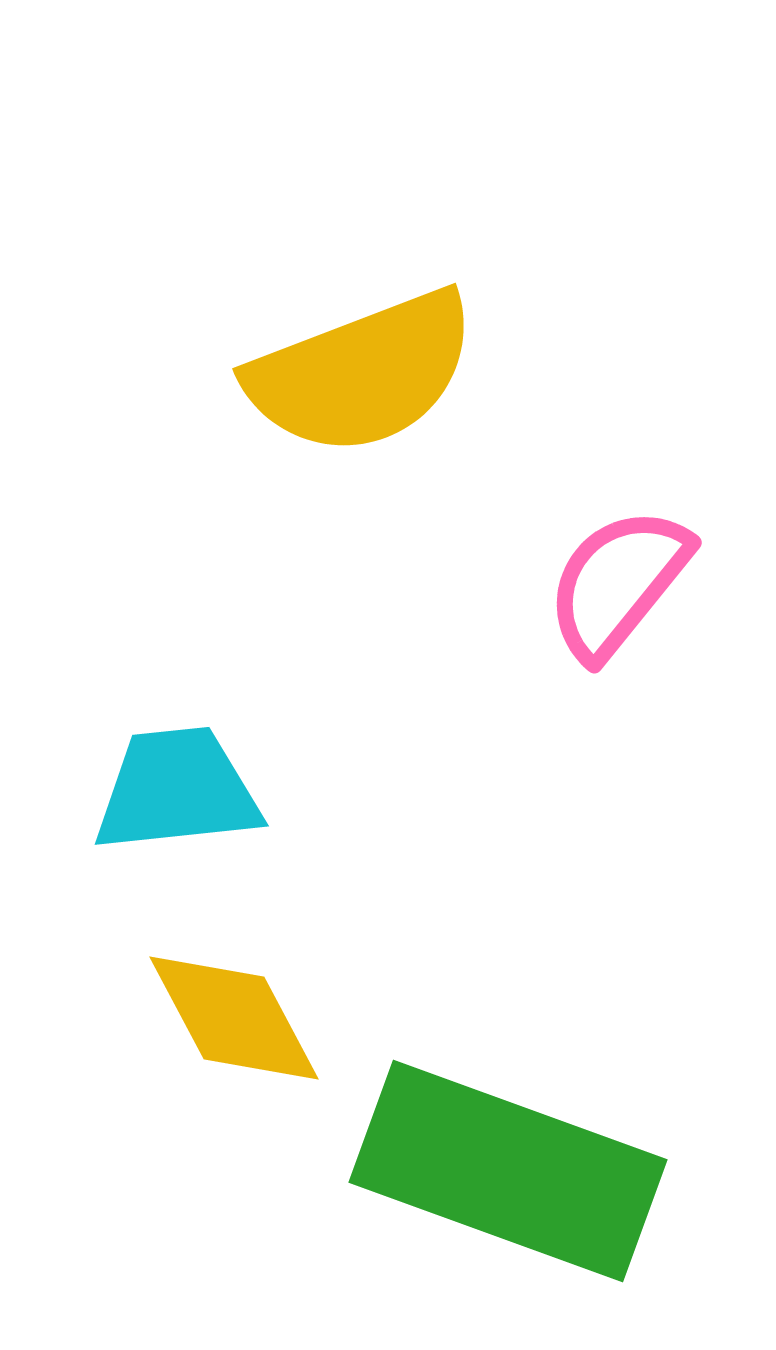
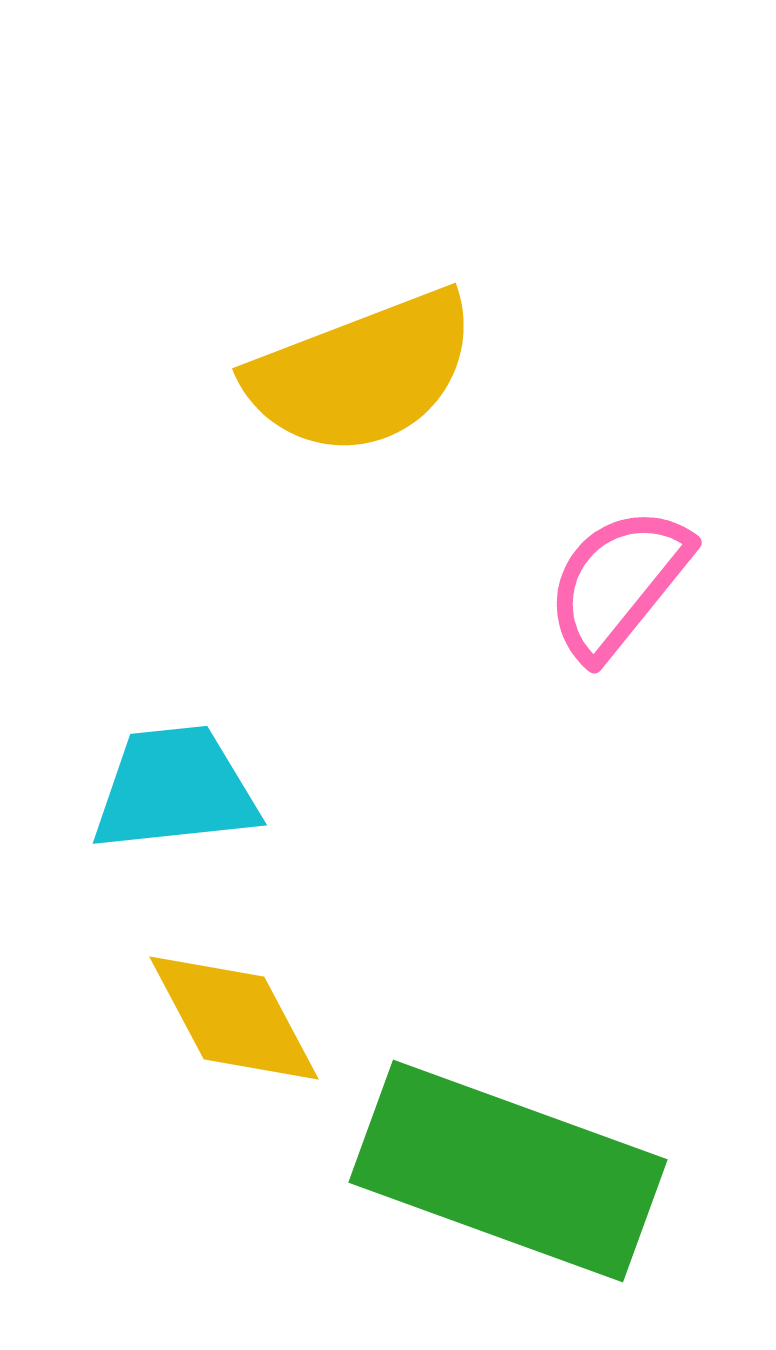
cyan trapezoid: moved 2 px left, 1 px up
